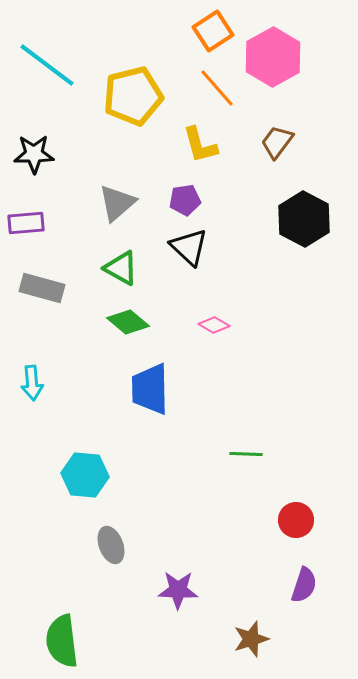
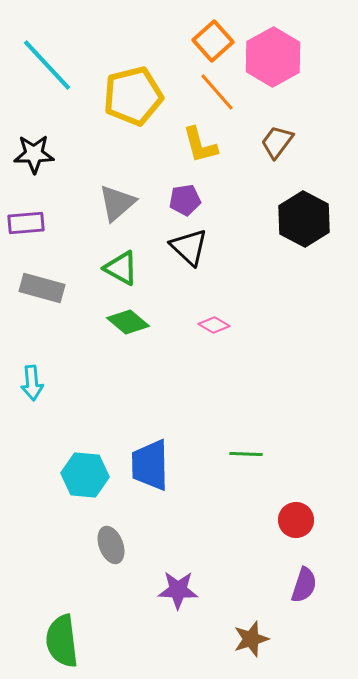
orange square: moved 10 px down; rotated 9 degrees counterclockwise
cyan line: rotated 10 degrees clockwise
orange line: moved 4 px down
blue trapezoid: moved 76 px down
